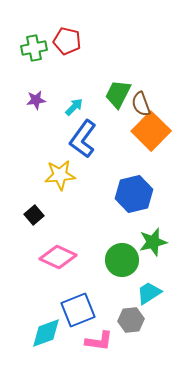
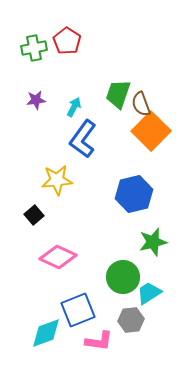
red pentagon: rotated 20 degrees clockwise
green trapezoid: rotated 8 degrees counterclockwise
cyan arrow: rotated 18 degrees counterclockwise
yellow star: moved 3 px left, 5 px down
green circle: moved 1 px right, 17 px down
